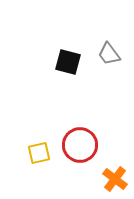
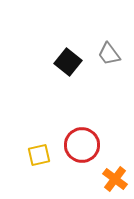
black square: rotated 24 degrees clockwise
red circle: moved 2 px right
yellow square: moved 2 px down
